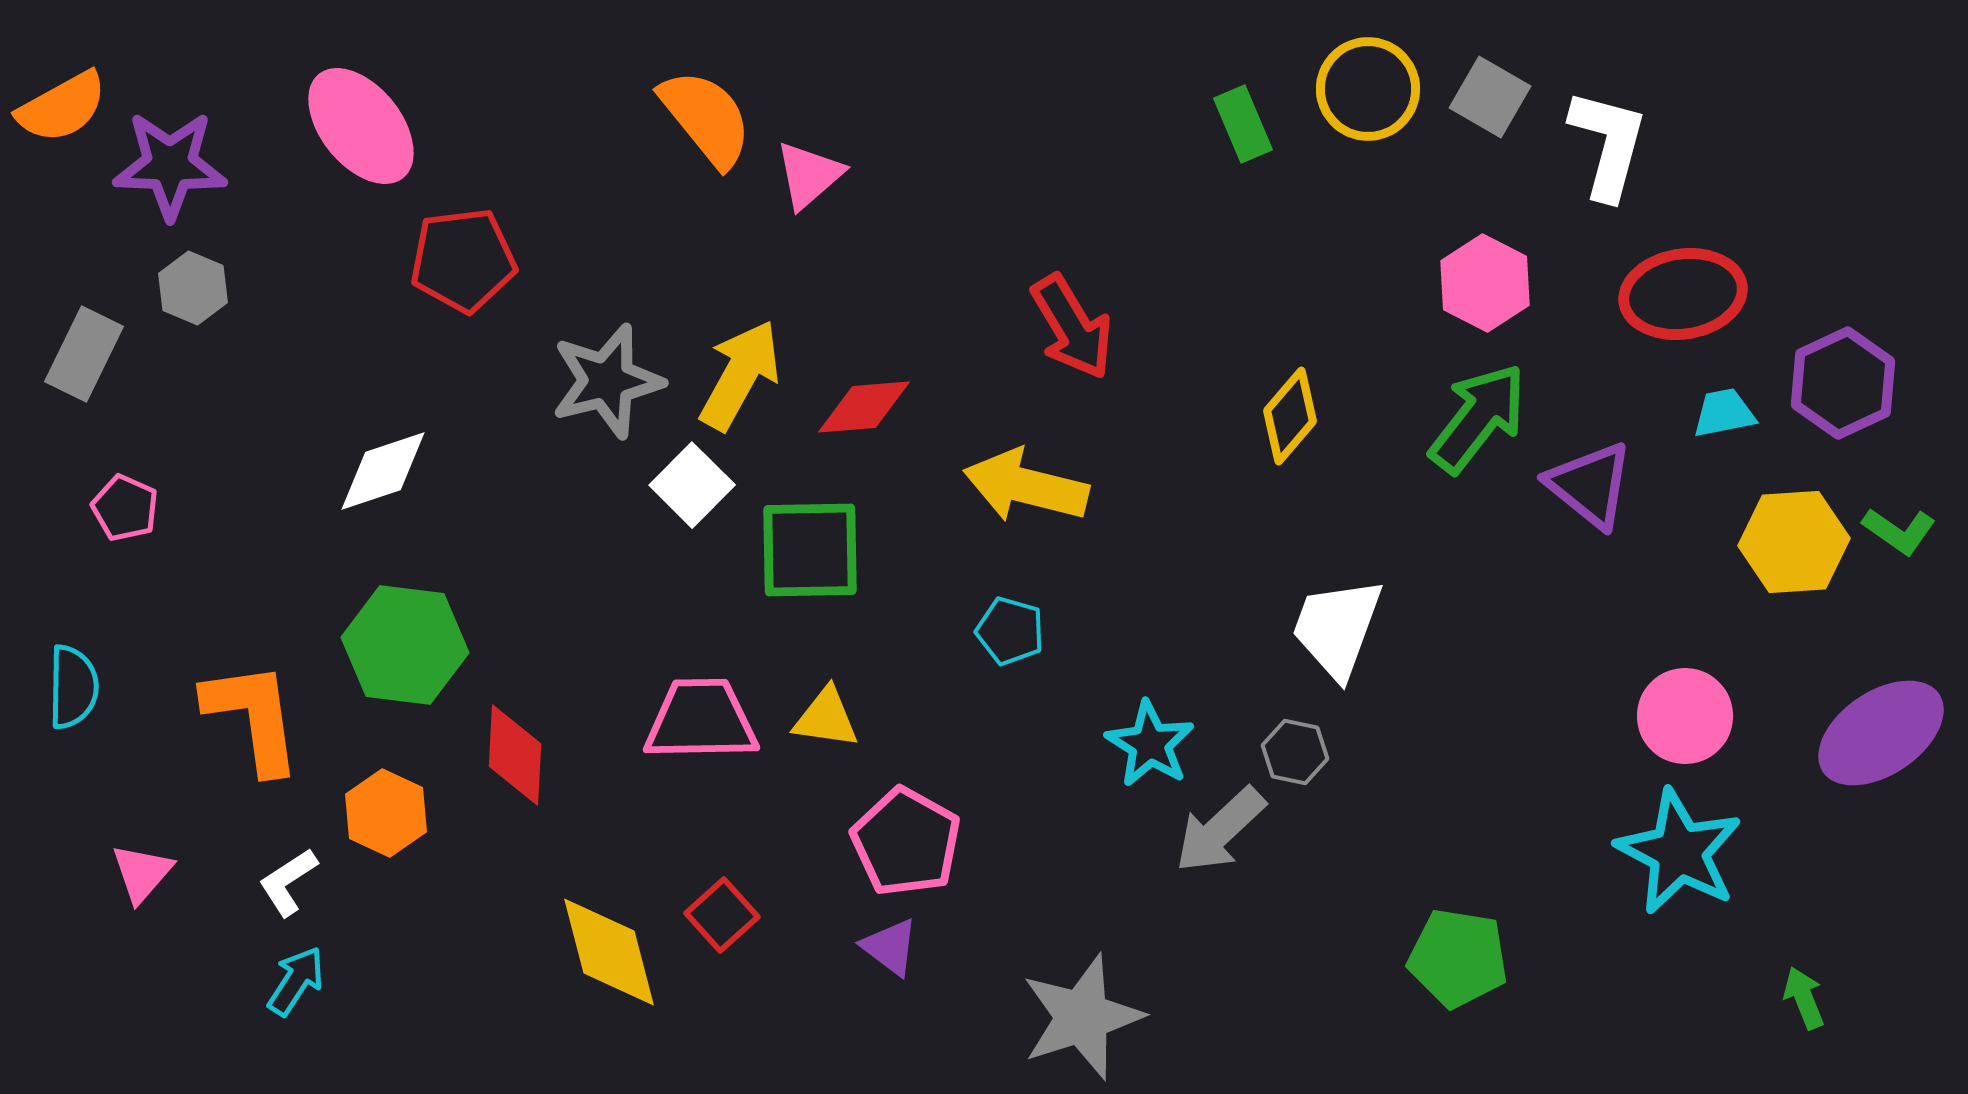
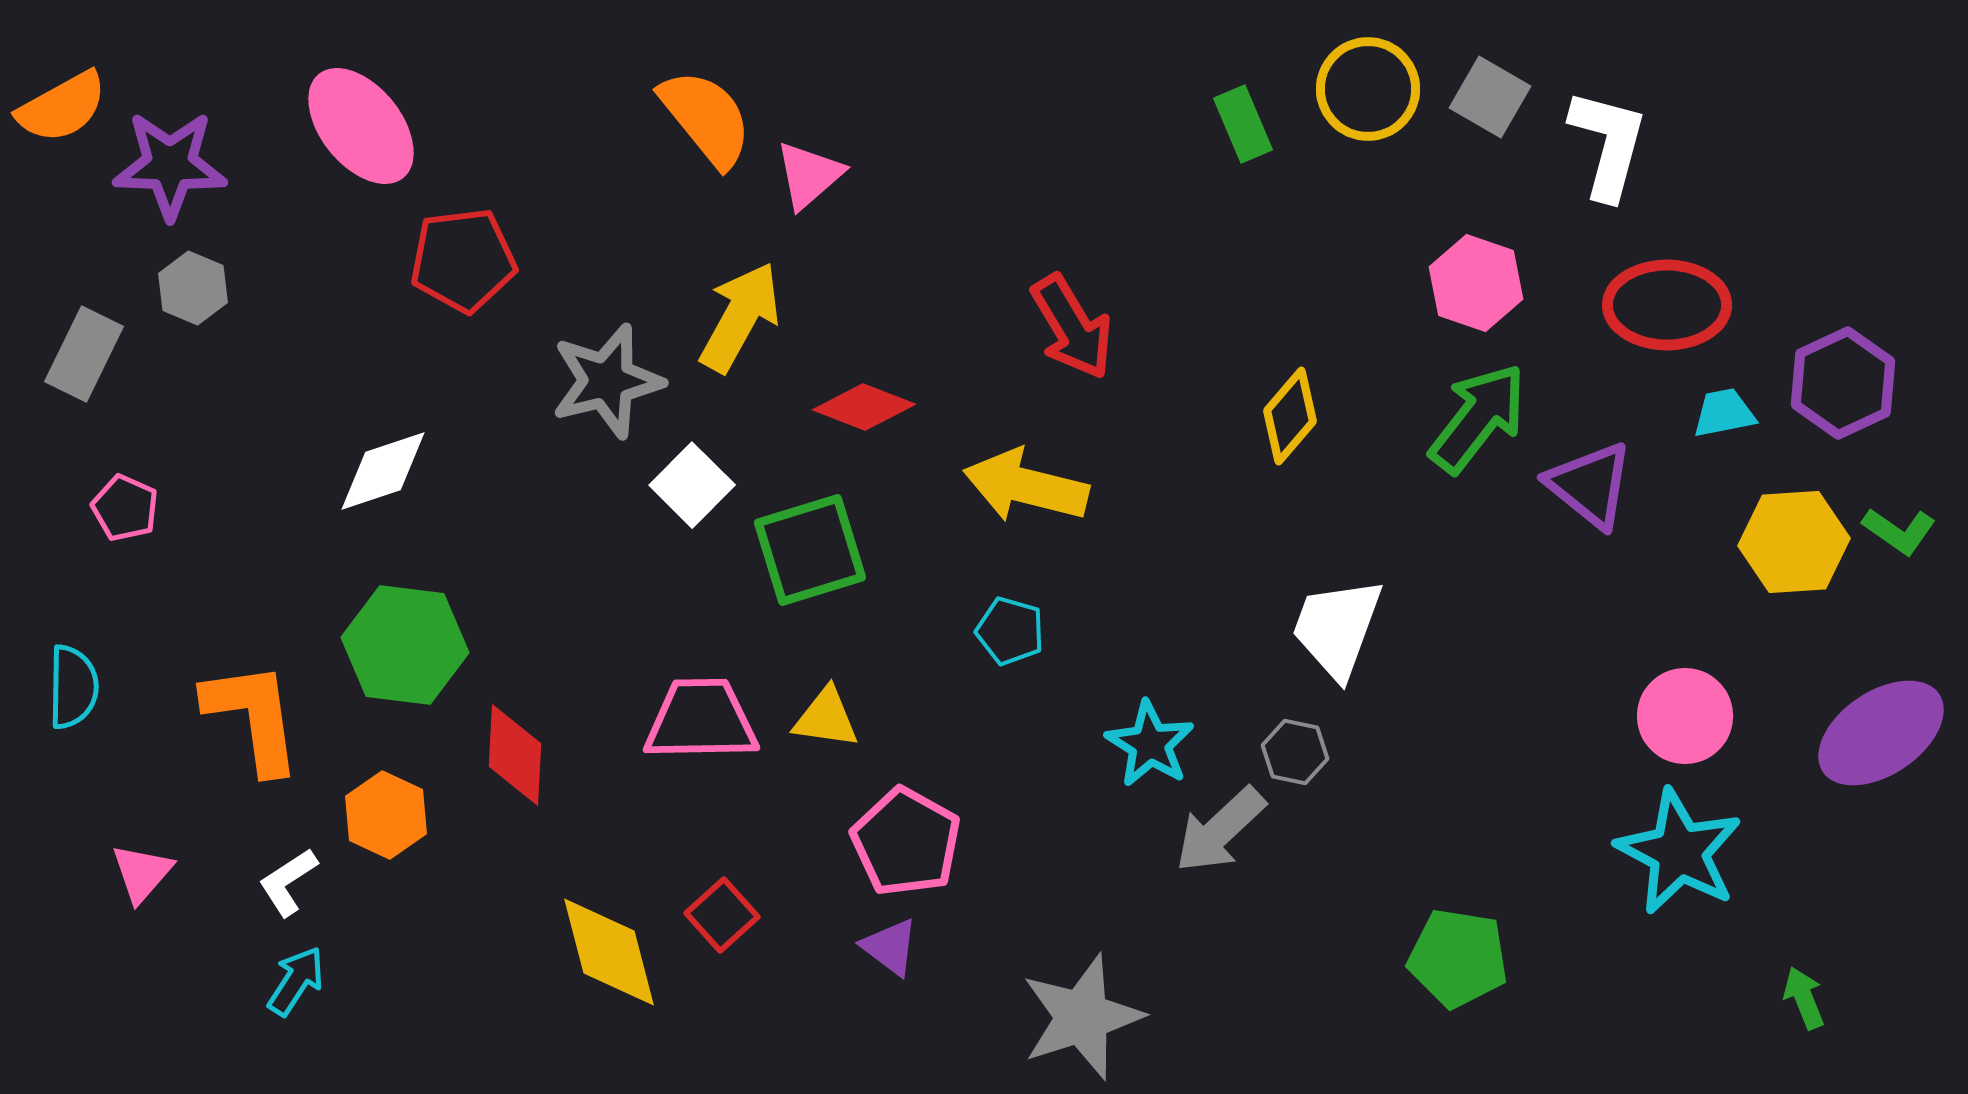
pink hexagon at (1485, 283): moved 9 px left; rotated 8 degrees counterclockwise
red ellipse at (1683, 294): moved 16 px left, 11 px down; rotated 9 degrees clockwise
yellow arrow at (740, 375): moved 58 px up
red diamond at (864, 407): rotated 26 degrees clockwise
green square at (810, 550): rotated 16 degrees counterclockwise
orange hexagon at (386, 813): moved 2 px down
